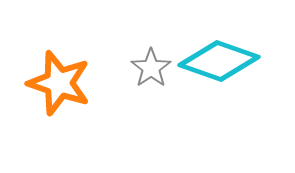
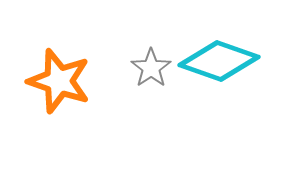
orange star: moved 2 px up
